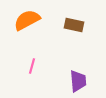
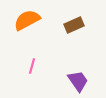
brown rectangle: rotated 36 degrees counterclockwise
purple trapezoid: rotated 30 degrees counterclockwise
